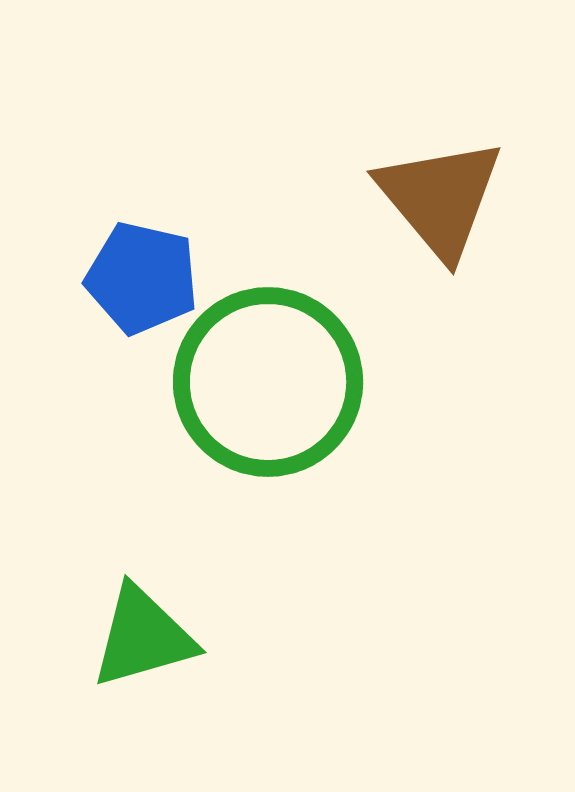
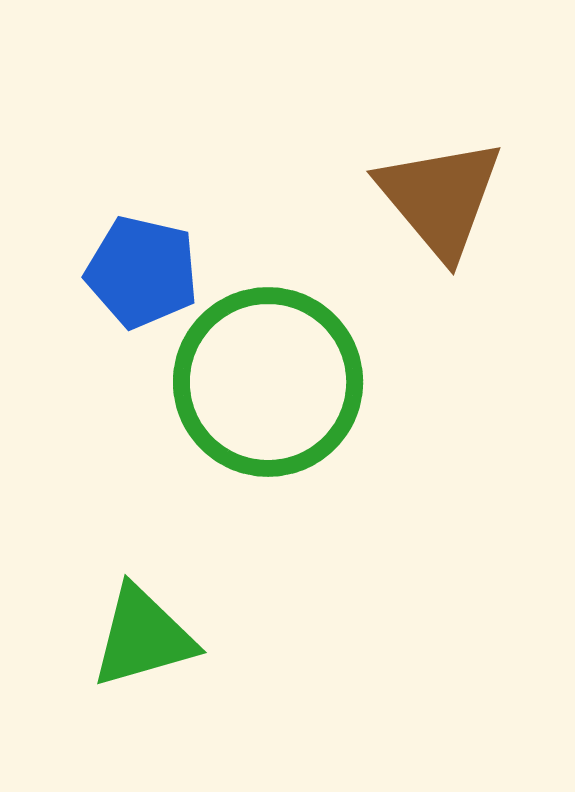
blue pentagon: moved 6 px up
